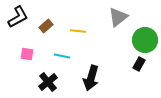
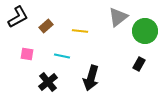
yellow line: moved 2 px right
green circle: moved 9 px up
